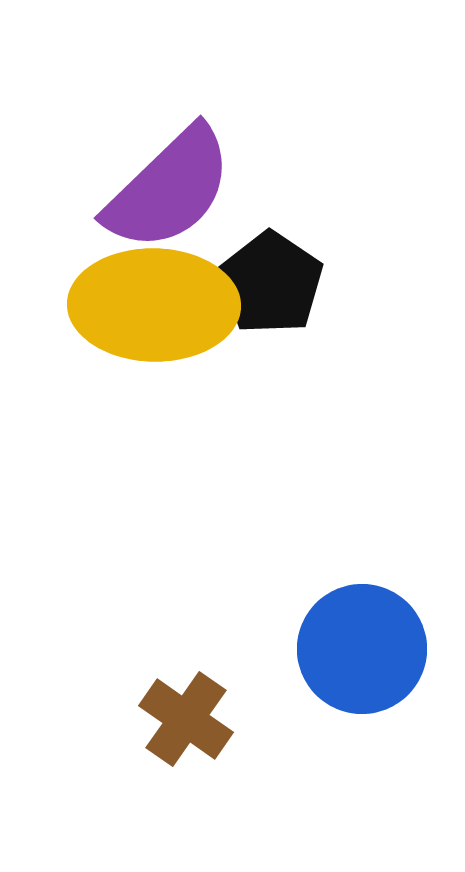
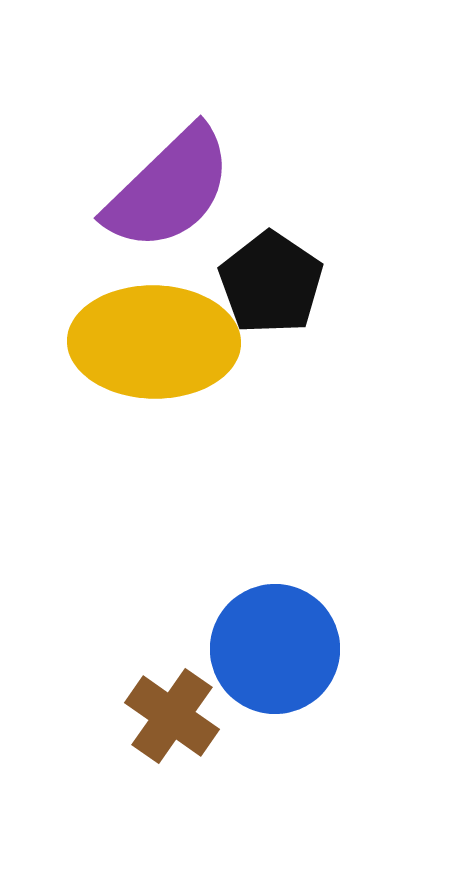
yellow ellipse: moved 37 px down
blue circle: moved 87 px left
brown cross: moved 14 px left, 3 px up
